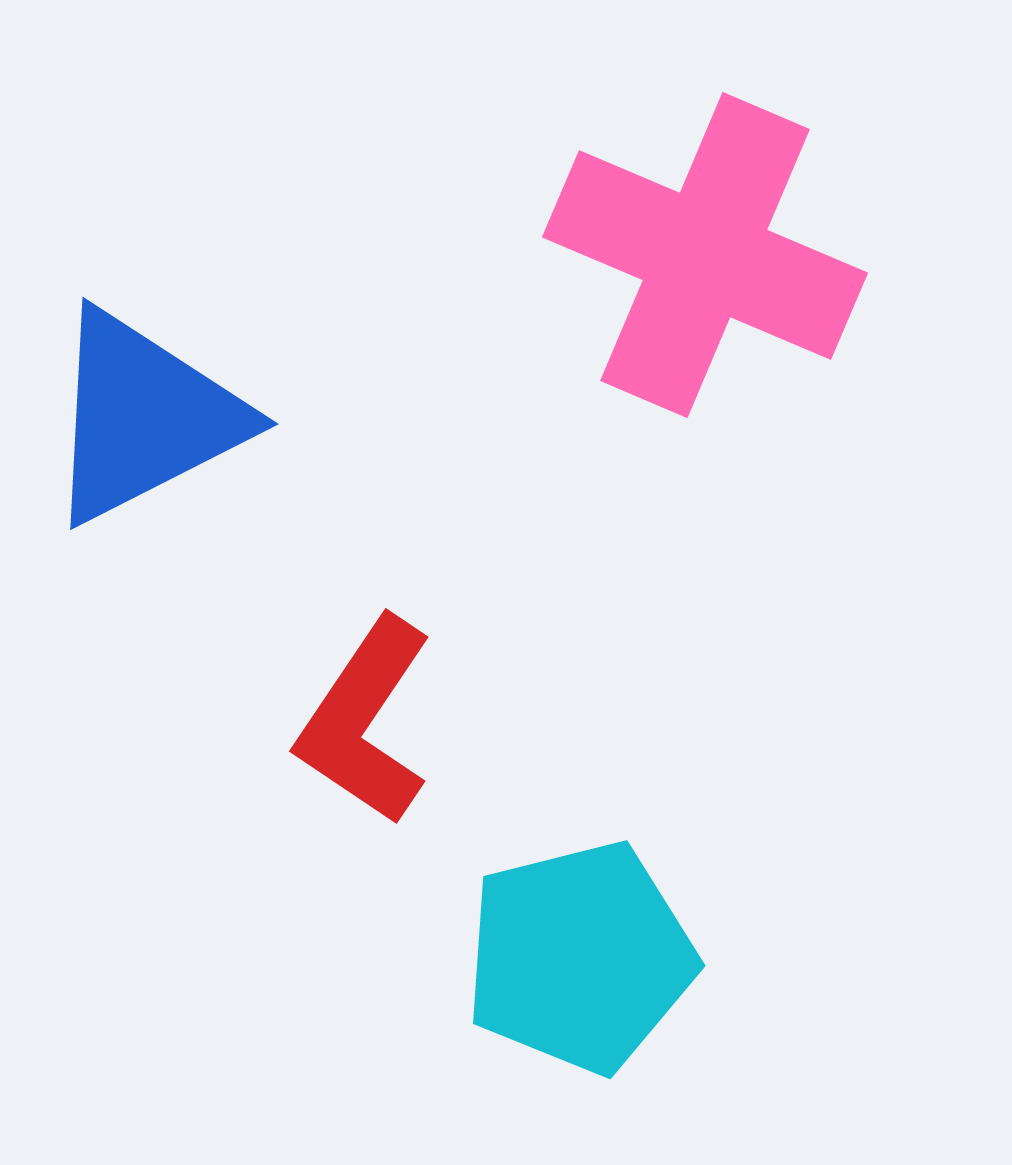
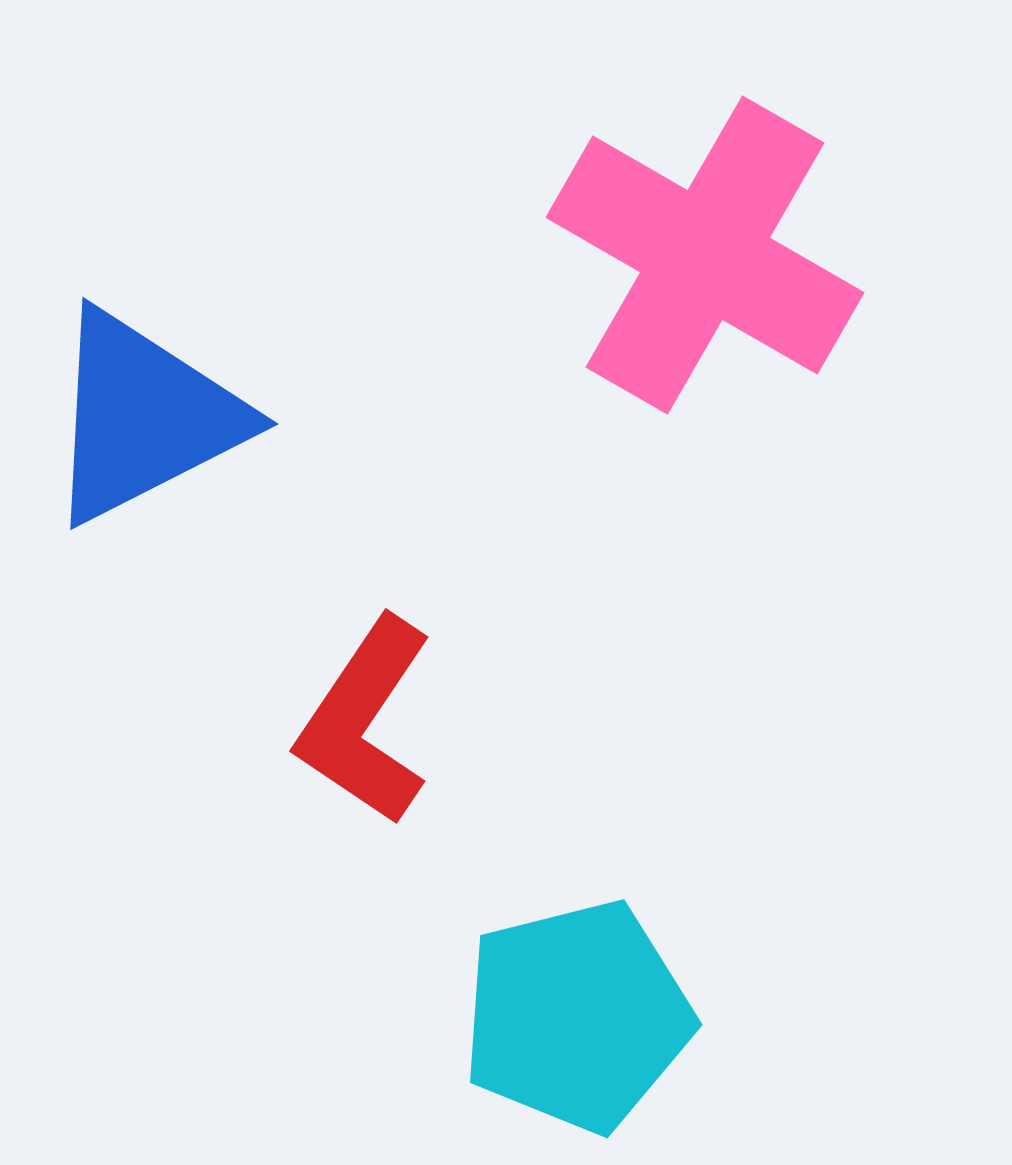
pink cross: rotated 7 degrees clockwise
cyan pentagon: moved 3 px left, 59 px down
